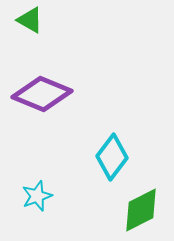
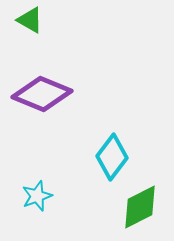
green diamond: moved 1 px left, 3 px up
